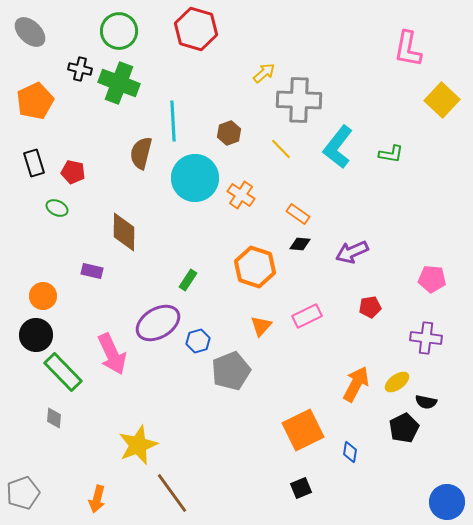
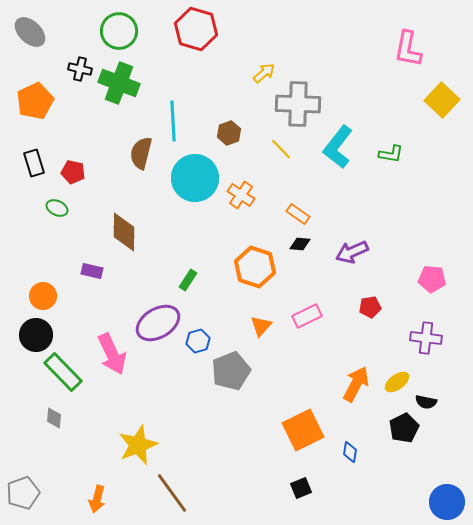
gray cross at (299, 100): moved 1 px left, 4 px down
